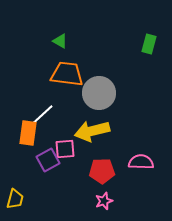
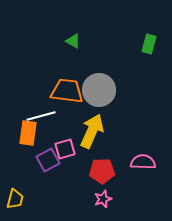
green triangle: moved 13 px right
orange trapezoid: moved 17 px down
gray circle: moved 3 px up
white line: rotated 28 degrees clockwise
yellow arrow: rotated 128 degrees clockwise
pink square: rotated 10 degrees counterclockwise
pink semicircle: moved 2 px right
pink star: moved 1 px left, 2 px up
